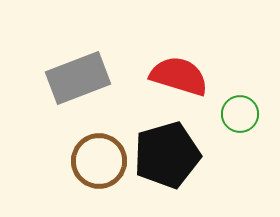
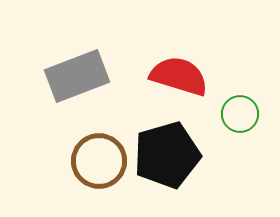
gray rectangle: moved 1 px left, 2 px up
